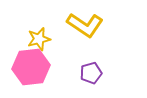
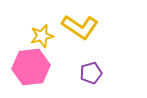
yellow L-shape: moved 5 px left, 2 px down
yellow star: moved 3 px right, 3 px up
